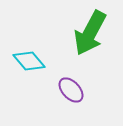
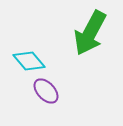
purple ellipse: moved 25 px left, 1 px down
